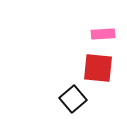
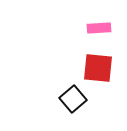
pink rectangle: moved 4 px left, 6 px up
